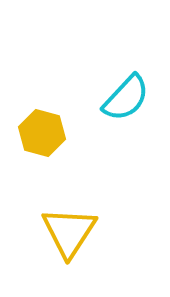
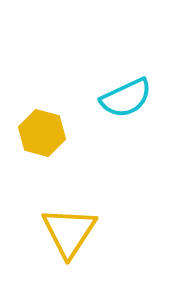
cyan semicircle: rotated 22 degrees clockwise
